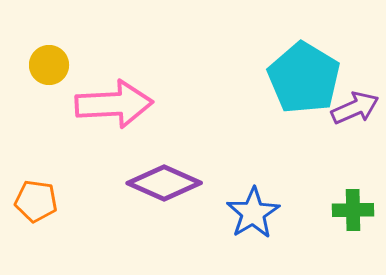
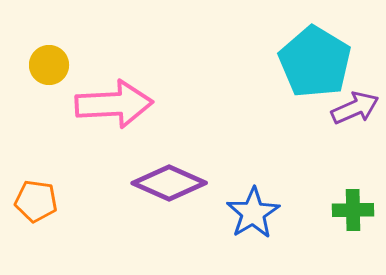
cyan pentagon: moved 11 px right, 16 px up
purple diamond: moved 5 px right
